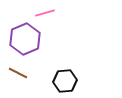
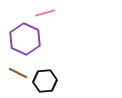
purple hexagon: rotated 12 degrees counterclockwise
black hexagon: moved 20 px left
